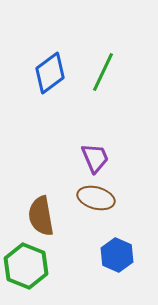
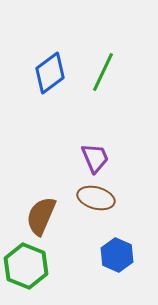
brown semicircle: rotated 33 degrees clockwise
